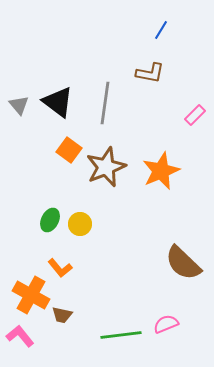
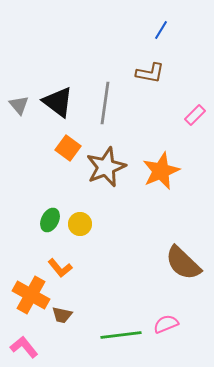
orange square: moved 1 px left, 2 px up
pink L-shape: moved 4 px right, 11 px down
